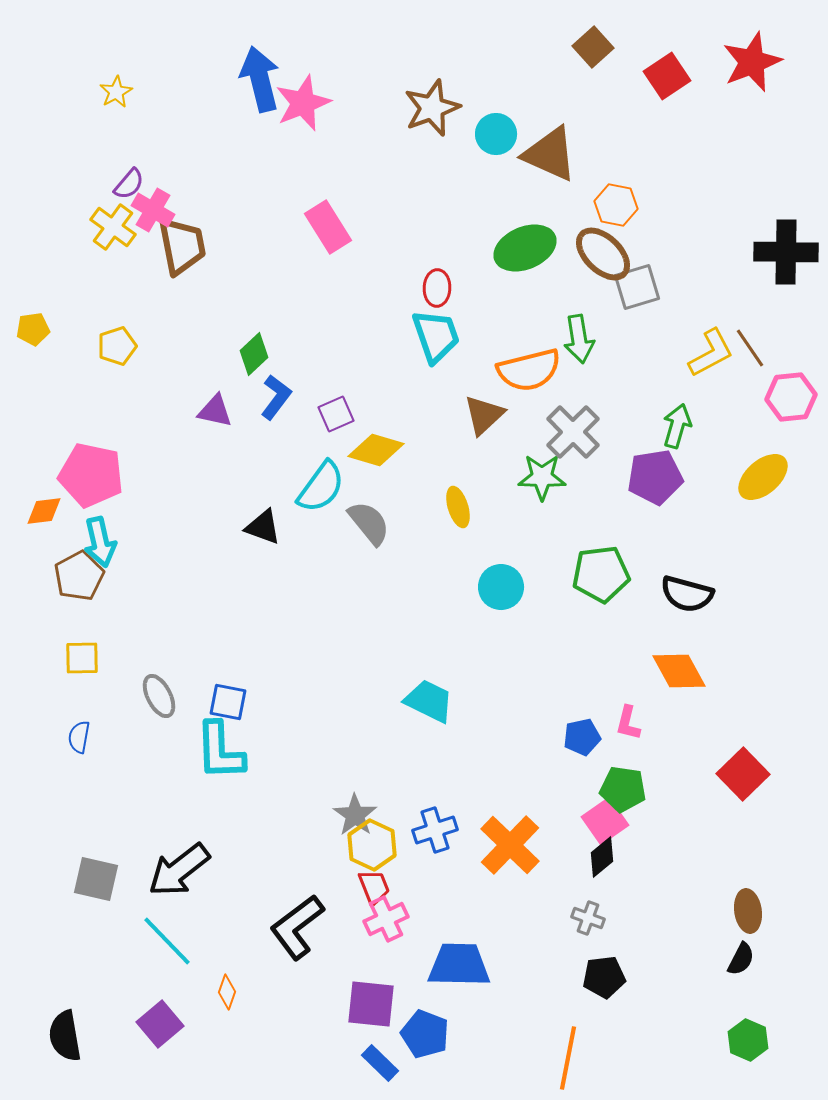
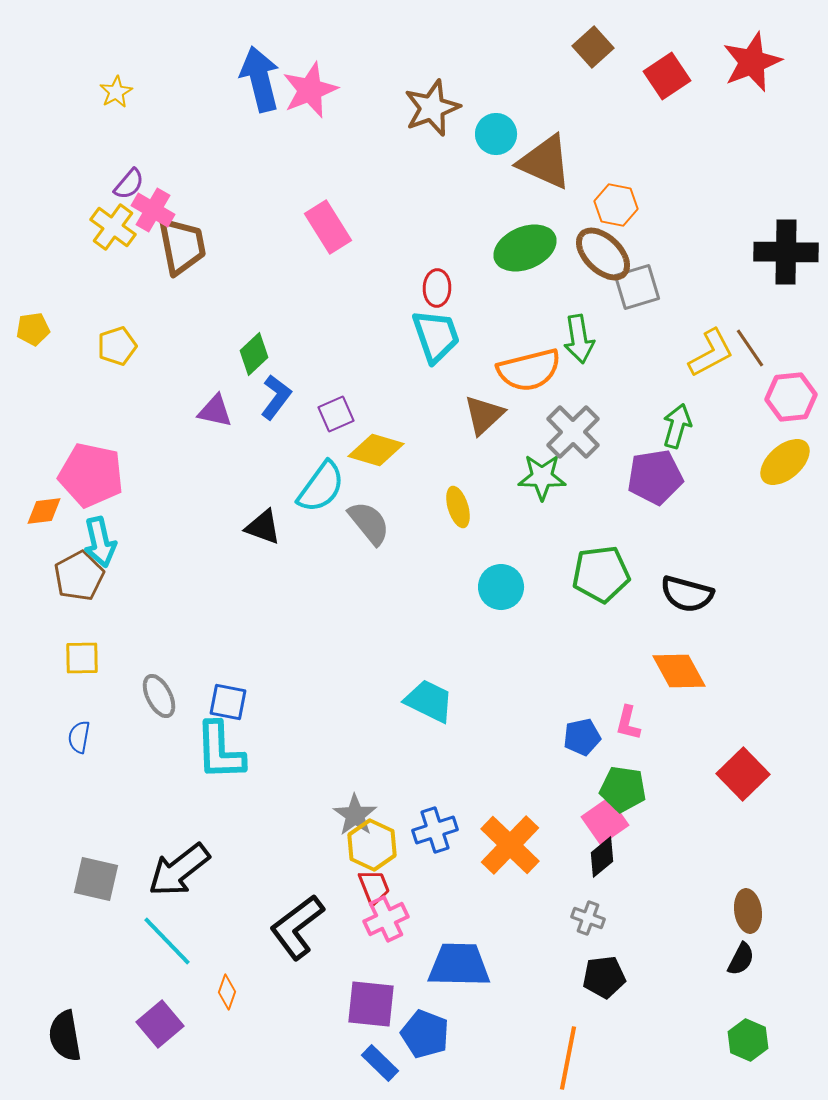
pink star at (303, 103): moved 7 px right, 13 px up
brown triangle at (550, 154): moved 5 px left, 8 px down
yellow ellipse at (763, 477): moved 22 px right, 15 px up
